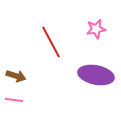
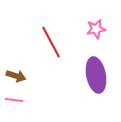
purple ellipse: rotated 68 degrees clockwise
